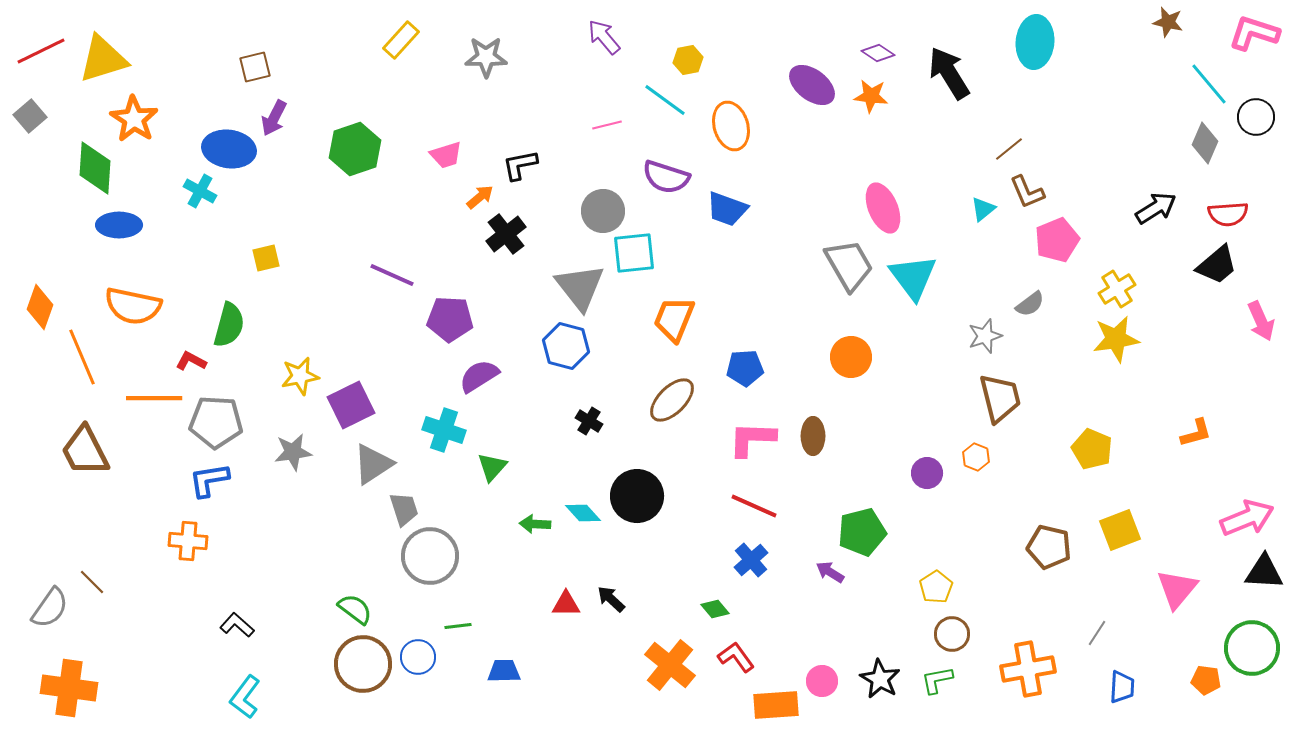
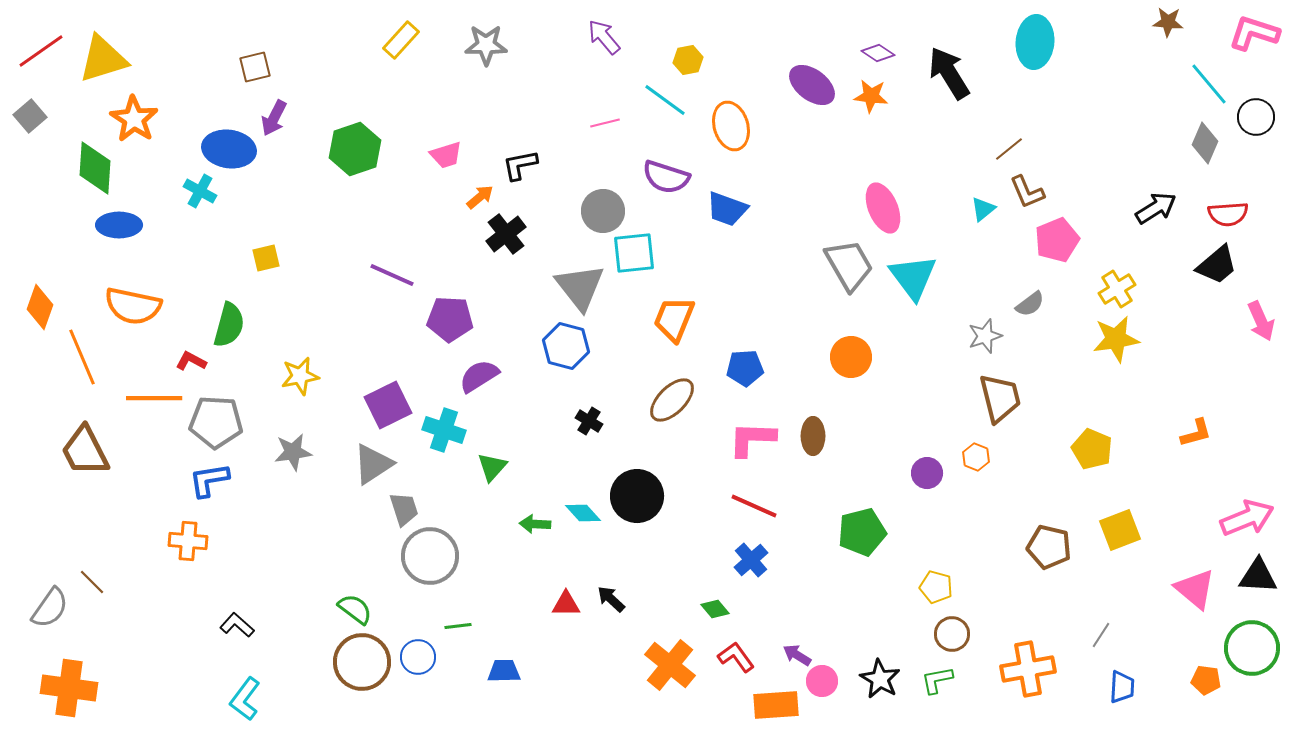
brown star at (1168, 22): rotated 8 degrees counterclockwise
red line at (41, 51): rotated 9 degrees counterclockwise
gray star at (486, 57): moved 12 px up
pink line at (607, 125): moved 2 px left, 2 px up
purple square at (351, 405): moved 37 px right
purple arrow at (830, 572): moved 33 px left, 83 px down
black triangle at (1264, 572): moved 6 px left, 4 px down
yellow pentagon at (936, 587): rotated 24 degrees counterclockwise
pink triangle at (1177, 589): moved 18 px right; rotated 30 degrees counterclockwise
gray line at (1097, 633): moved 4 px right, 2 px down
brown circle at (363, 664): moved 1 px left, 2 px up
cyan L-shape at (245, 697): moved 2 px down
